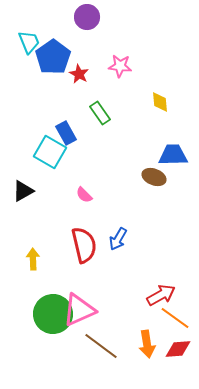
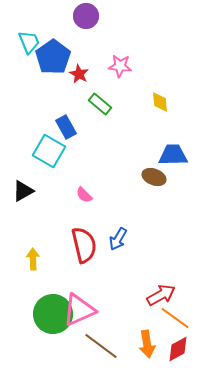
purple circle: moved 1 px left, 1 px up
green rectangle: moved 9 px up; rotated 15 degrees counterclockwise
blue rectangle: moved 6 px up
cyan square: moved 1 px left, 1 px up
red diamond: rotated 24 degrees counterclockwise
